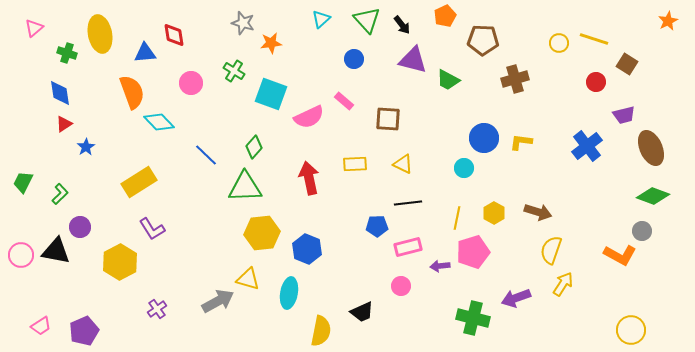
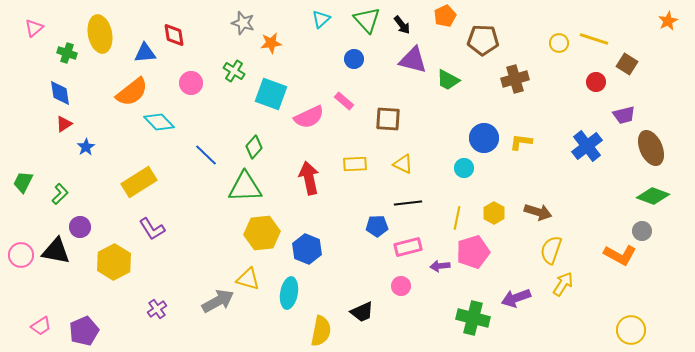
orange semicircle at (132, 92): rotated 72 degrees clockwise
yellow hexagon at (120, 262): moved 6 px left
